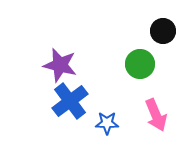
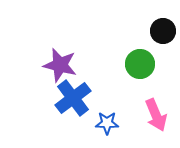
blue cross: moved 3 px right, 3 px up
